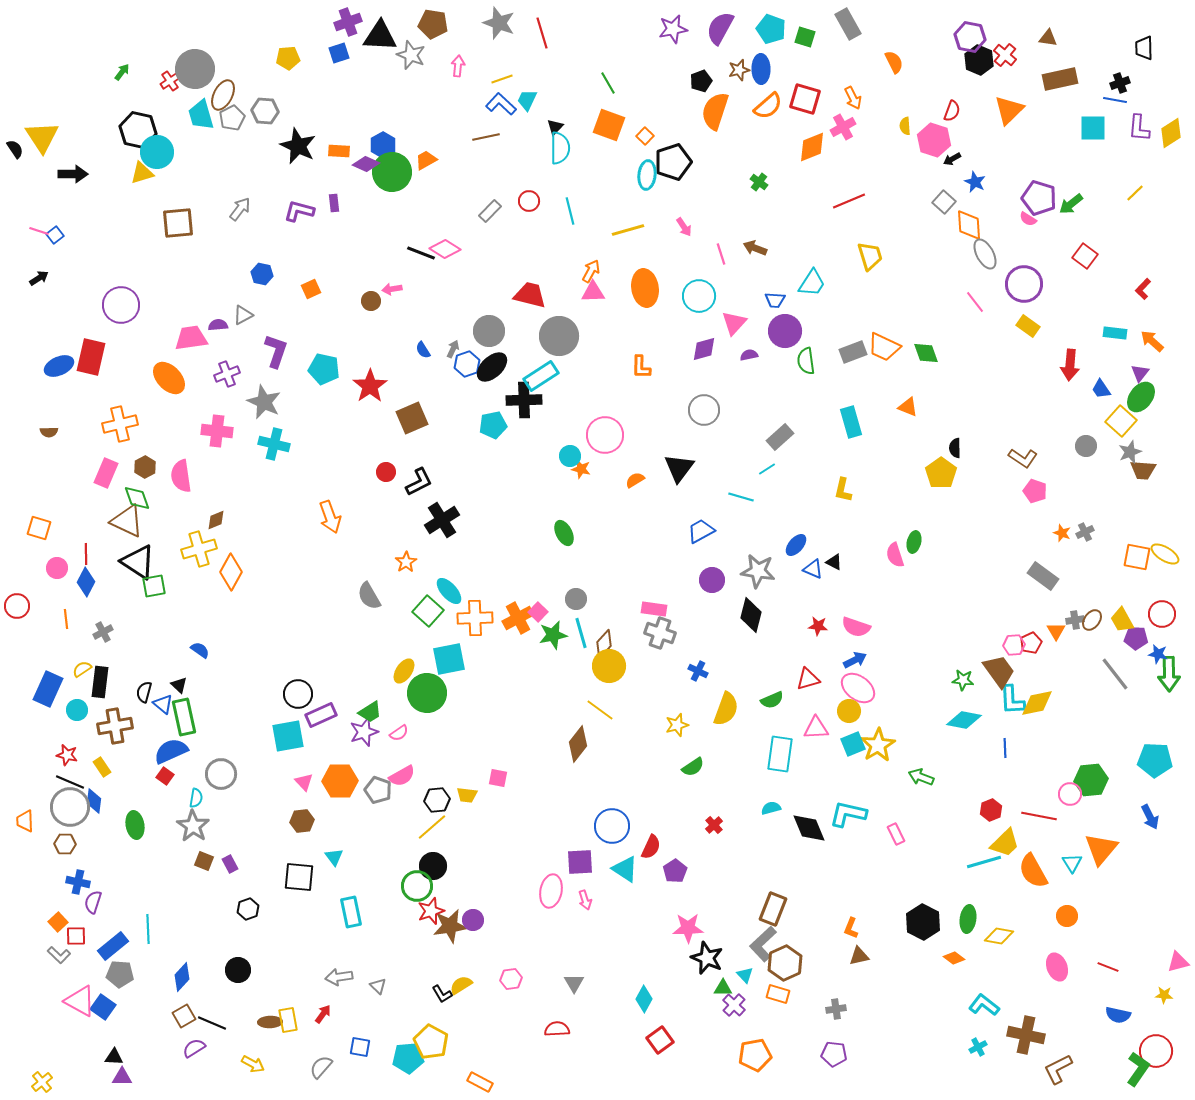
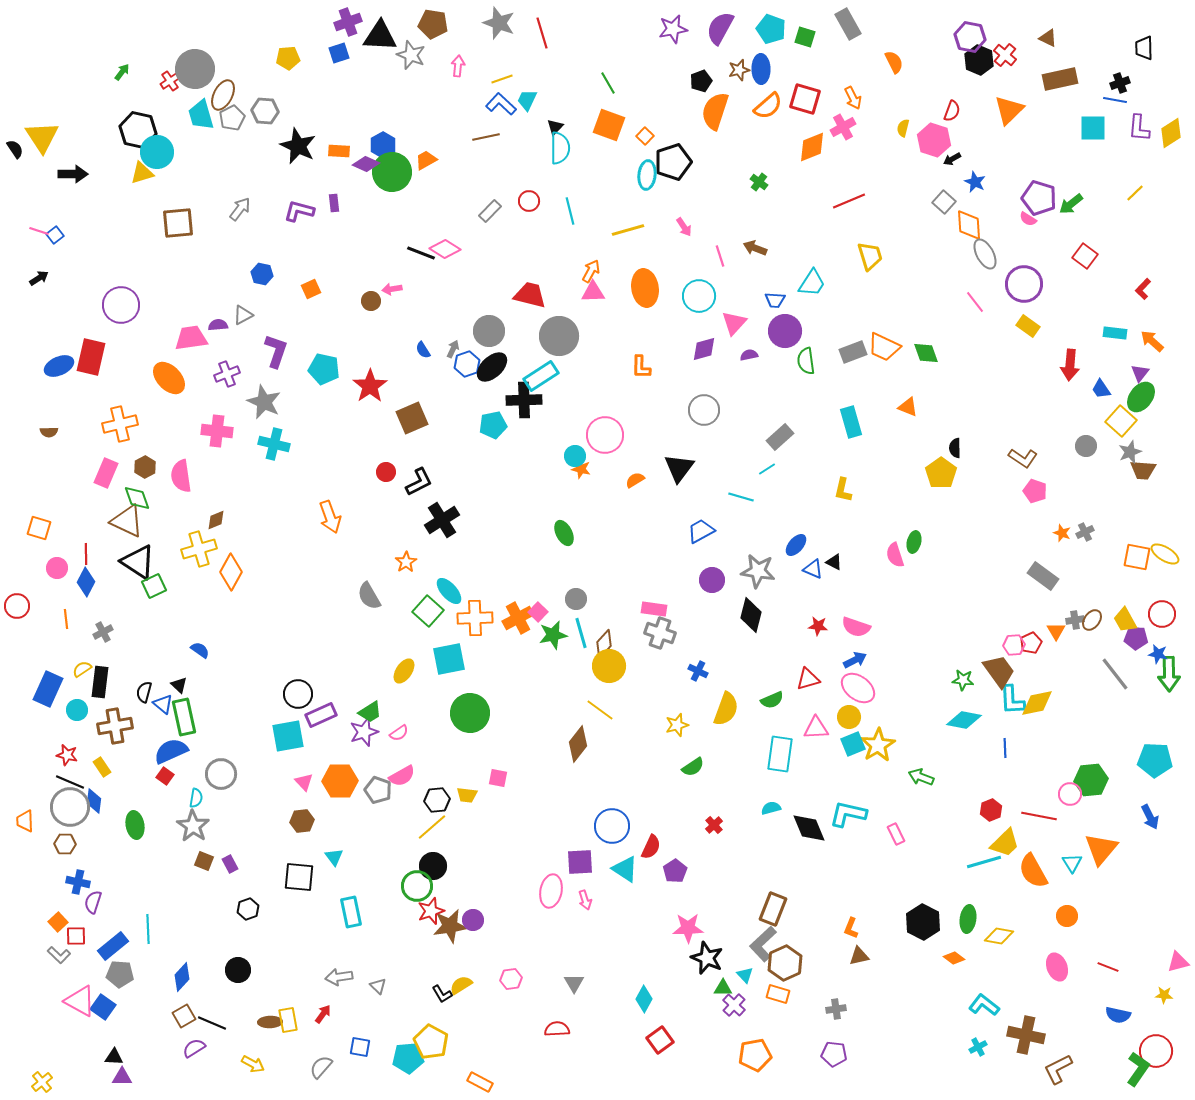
brown triangle at (1048, 38): rotated 18 degrees clockwise
yellow semicircle at (905, 126): moved 2 px left, 2 px down; rotated 18 degrees clockwise
pink line at (721, 254): moved 1 px left, 2 px down
cyan circle at (570, 456): moved 5 px right
green square at (154, 586): rotated 15 degrees counterclockwise
yellow trapezoid at (1122, 620): moved 3 px right
green circle at (427, 693): moved 43 px right, 20 px down
yellow circle at (849, 711): moved 6 px down
